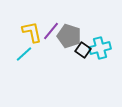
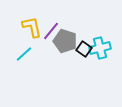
yellow L-shape: moved 5 px up
gray pentagon: moved 4 px left, 5 px down
black square: moved 1 px right, 1 px up
